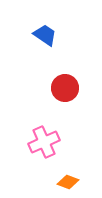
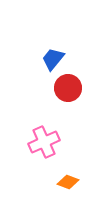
blue trapezoid: moved 8 px right, 24 px down; rotated 85 degrees counterclockwise
red circle: moved 3 px right
